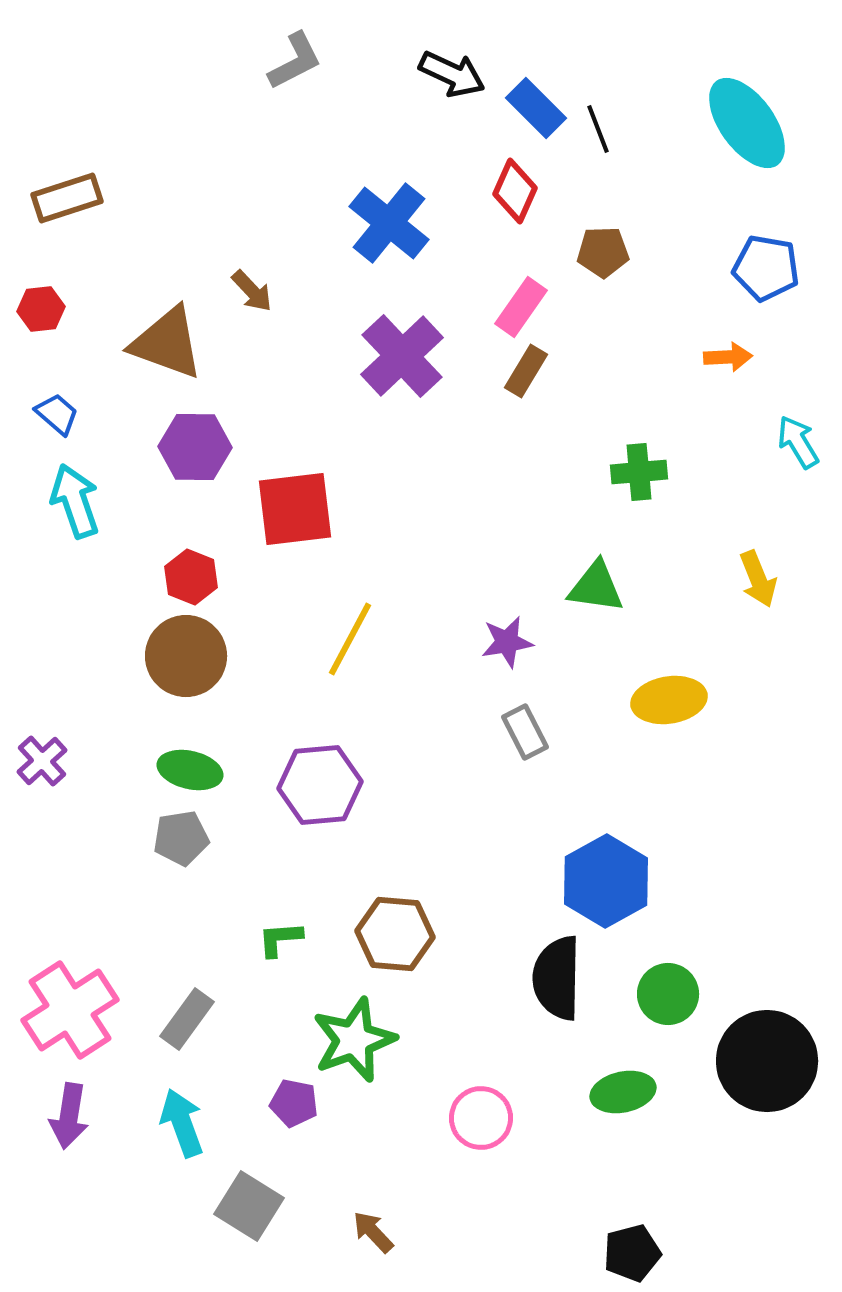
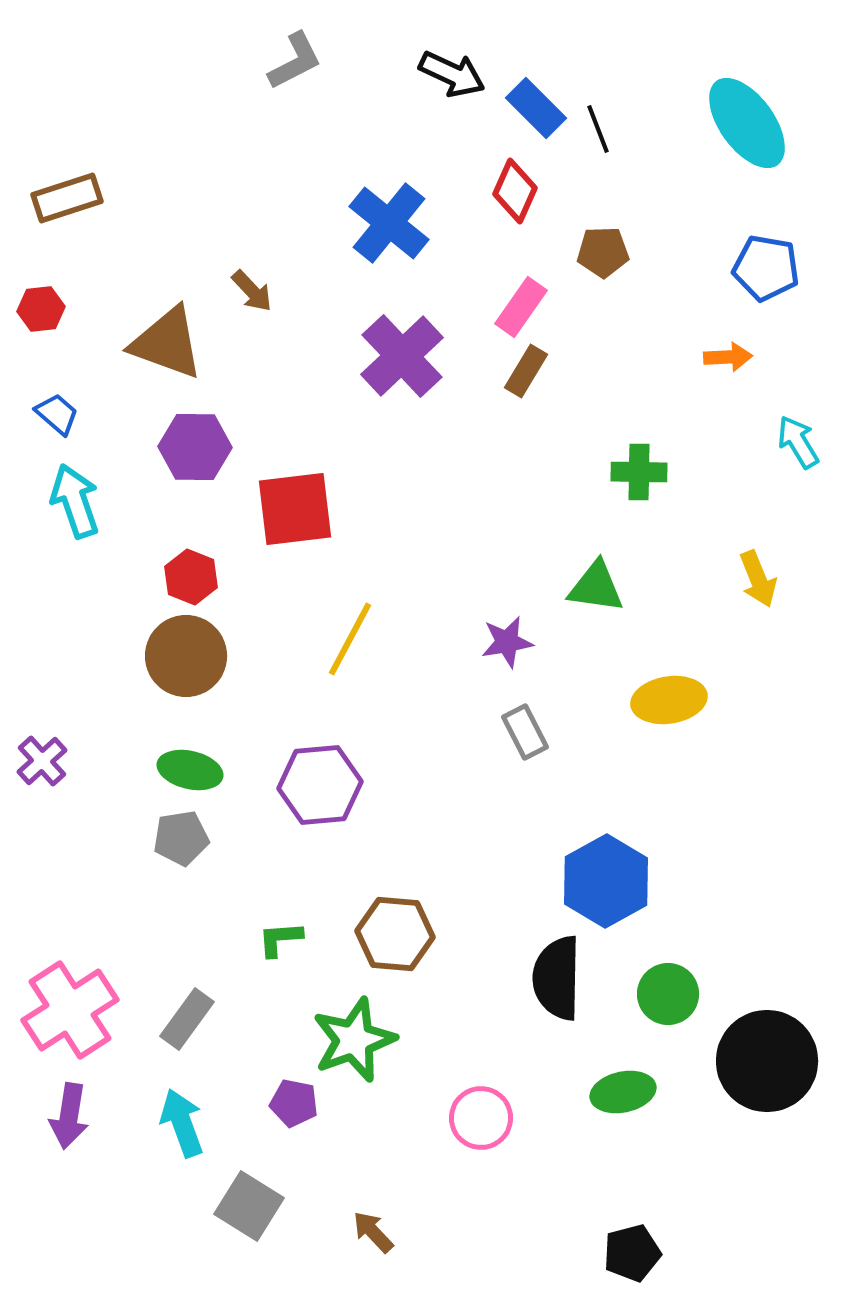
green cross at (639, 472): rotated 6 degrees clockwise
